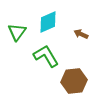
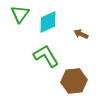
green triangle: moved 3 px right, 18 px up
